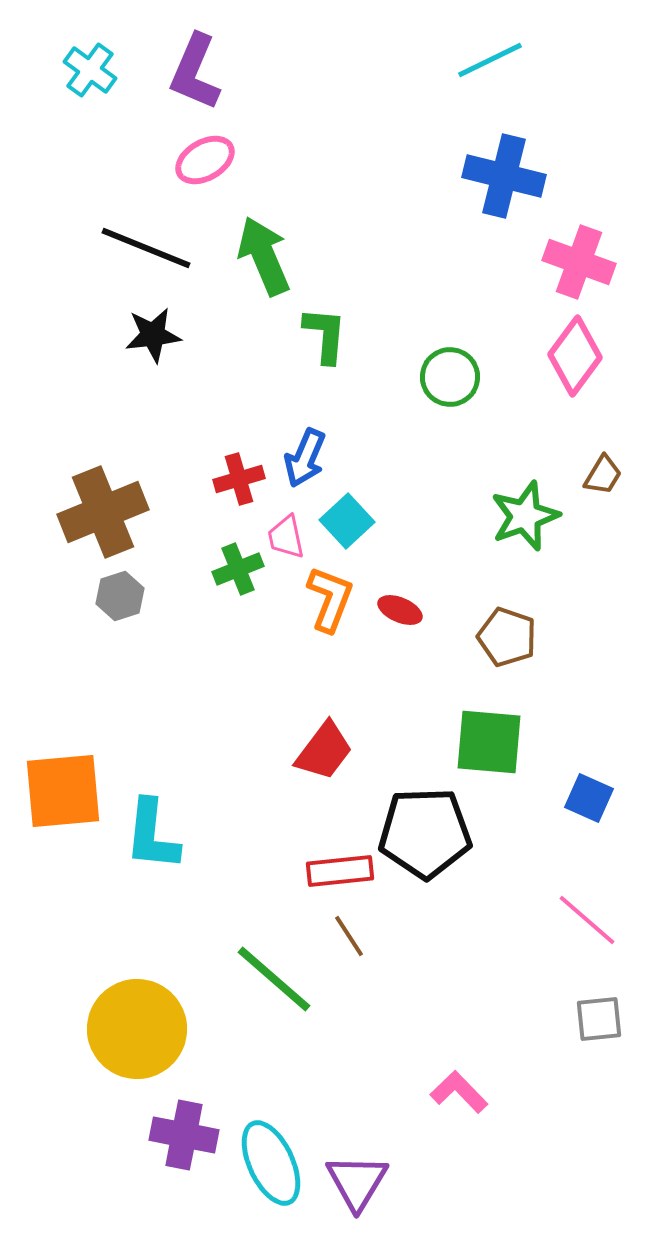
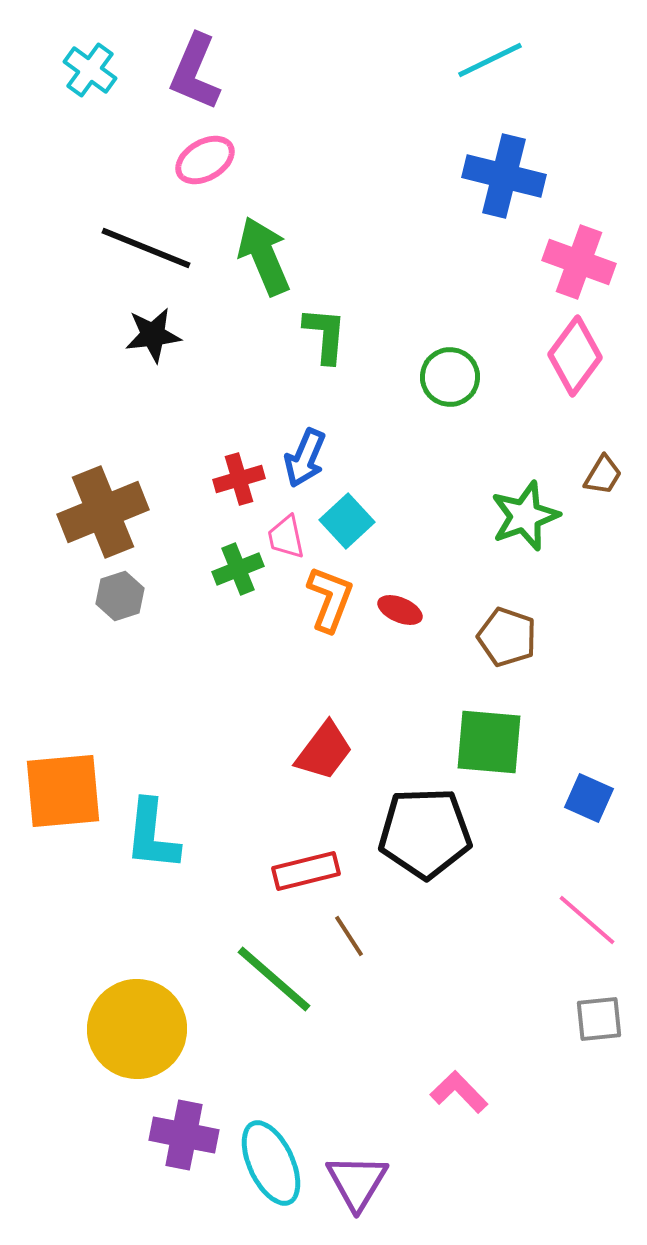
red rectangle: moved 34 px left; rotated 8 degrees counterclockwise
